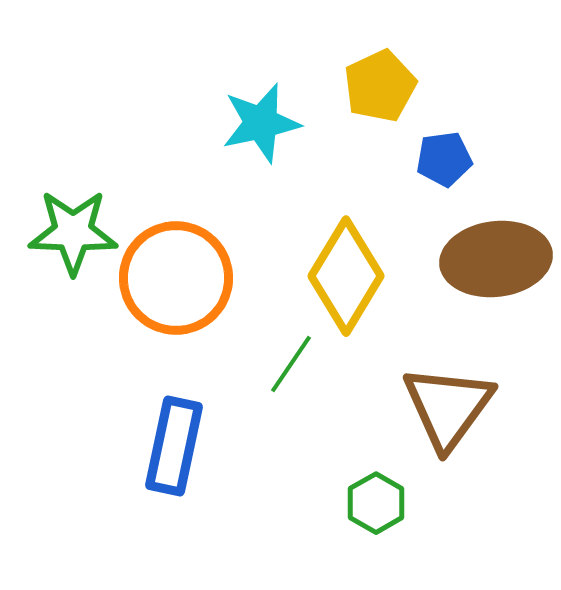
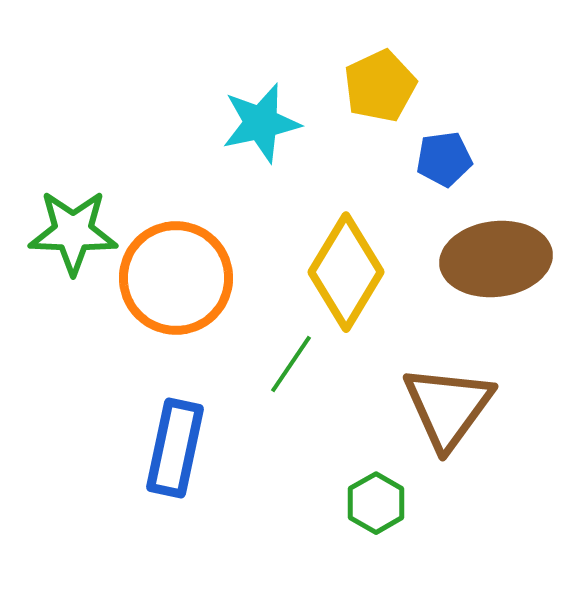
yellow diamond: moved 4 px up
blue rectangle: moved 1 px right, 2 px down
